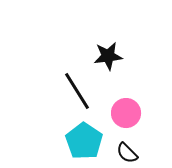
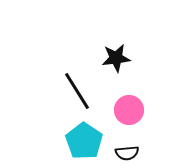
black star: moved 8 px right, 2 px down
pink circle: moved 3 px right, 3 px up
black semicircle: rotated 50 degrees counterclockwise
